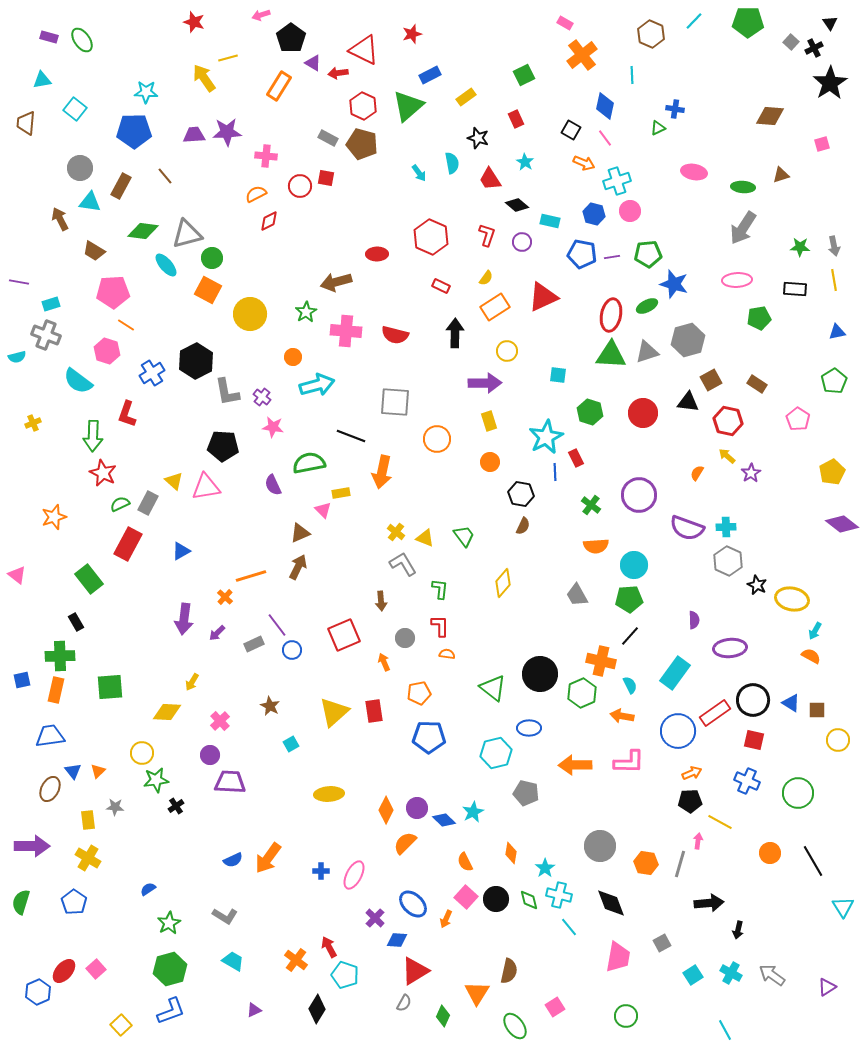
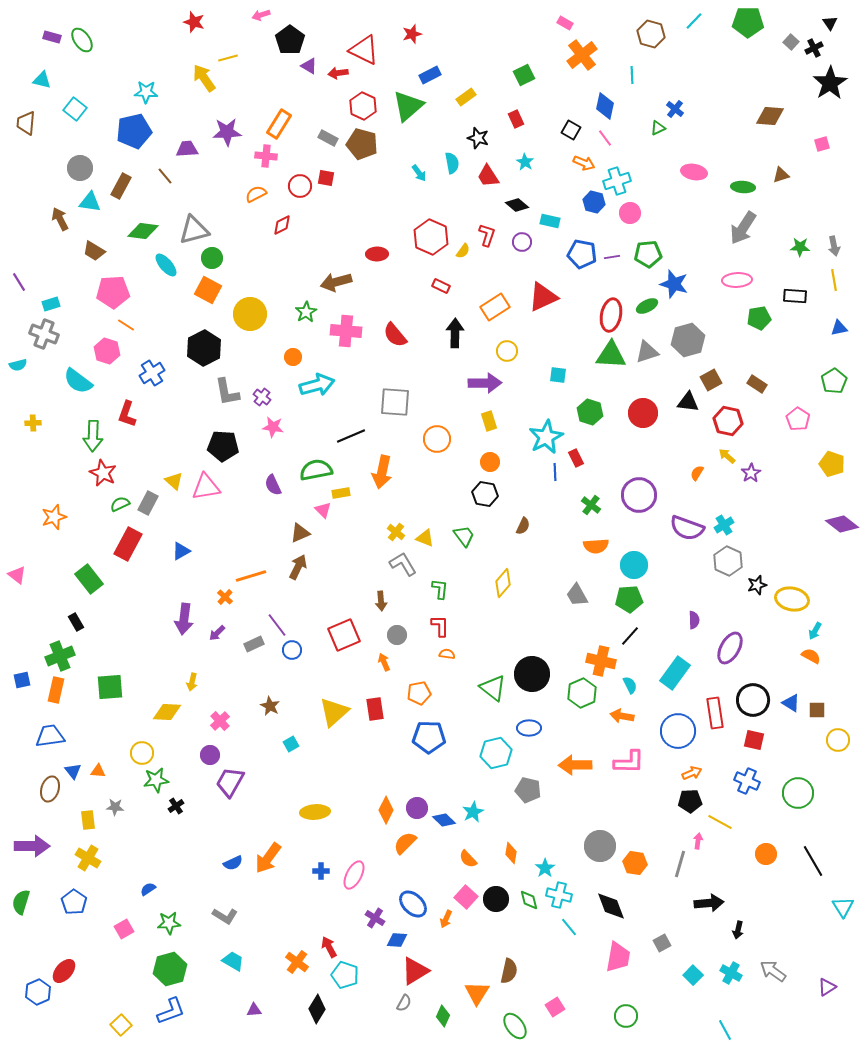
brown hexagon at (651, 34): rotated 8 degrees counterclockwise
purple rectangle at (49, 37): moved 3 px right
black pentagon at (291, 38): moved 1 px left, 2 px down
purple triangle at (313, 63): moved 4 px left, 3 px down
cyan triangle at (42, 80): rotated 24 degrees clockwise
orange rectangle at (279, 86): moved 38 px down
blue cross at (675, 109): rotated 30 degrees clockwise
blue pentagon at (134, 131): rotated 12 degrees counterclockwise
purple trapezoid at (194, 135): moved 7 px left, 14 px down
red trapezoid at (490, 179): moved 2 px left, 3 px up
pink circle at (630, 211): moved 2 px down
blue hexagon at (594, 214): moved 12 px up
red diamond at (269, 221): moved 13 px right, 4 px down
gray triangle at (187, 234): moved 7 px right, 4 px up
yellow semicircle at (486, 278): moved 23 px left, 27 px up
purple line at (19, 282): rotated 48 degrees clockwise
black rectangle at (795, 289): moved 7 px down
blue triangle at (837, 332): moved 2 px right, 4 px up
gray cross at (46, 335): moved 2 px left, 1 px up
red semicircle at (395, 335): rotated 36 degrees clockwise
cyan semicircle at (17, 357): moved 1 px right, 8 px down
black hexagon at (196, 361): moved 8 px right, 13 px up
yellow cross at (33, 423): rotated 21 degrees clockwise
black line at (351, 436): rotated 44 degrees counterclockwise
green semicircle at (309, 463): moved 7 px right, 7 px down
yellow pentagon at (832, 472): moved 8 px up; rotated 25 degrees counterclockwise
black hexagon at (521, 494): moved 36 px left
cyan cross at (726, 527): moved 2 px left, 2 px up; rotated 30 degrees counterclockwise
black star at (757, 585): rotated 30 degrees clockwise
gray circle at (405, 638): moved 8 px left, 3 px up
purple ellipse at (730, 648): rotated 56 degrees counterclockwise
green cross at (60, 656): rotated 20 degrees counterclockwise
black circle at (540, 674): moved 8 px left
yellow arrow at (192, 682): rotated 18 degrees counterclockwise
red rectangle at (374, 711): moved 1 px right, 2 px up
red rectangle at (715, 713): rotated 64 degrees counterclockwise
orange triangle at (98, 771): rotated 49 degrees clockwise
purple trapezoid at (230, 782): rotated 64 degrees counterclockwise
brown ellipse at (50, 789): rotated 10 degrees counterclockwise
gray pentagon at (526, 793): moved 2 px right, 3 px up
yellow ellipse at (329, 794): moved 14 px left, 18 px down
orange circle at (770, 853): moved 4 px left, 1 px down
blue semicircle at (233, 860): moved 3 px down
orange semicircle at (465, 862): moved 3 px right, 3 px up; rotated 18 degrees counterclockwise
orange hexagon at (646, 863): moved 11 px left
black diamond at (611, 903): moved 3 px down
purple cross at (375, 918): rotated 12 degrees counterclockwise
green star at (169, 923): rotated 25 degrees clockwise
orange cross at (296, 960): moved 1 px right, 2 px down
pink square at (96, 969): moved 28 px right, 40 px up; rotated 12 degrees clockwise
cyan square at (693, 975): rotated 12 degrees counterclockwise
gray arrow at (772, 975): moved 1 px right, 4 px up
purple triangle at (254, 1010): rotated 21 degrees clockwise
